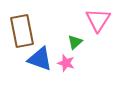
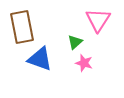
brown rectangle: moved 4 px up
pink star: moved 18 px right
